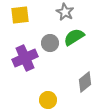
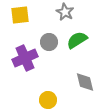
green semicircle: moved 3 px right, 3 px down
gray circle: moved 1 px left, 1 px up
gray diamond: rotated 65 degrees counterclockwise
